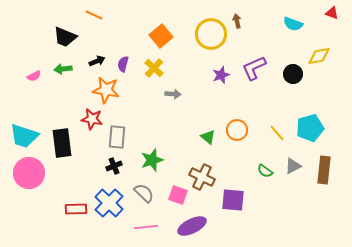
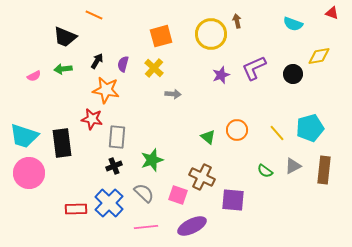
orange square: rotated 25 degrees clockwise
black arrow: rotated 35 degrees counterclockwise
